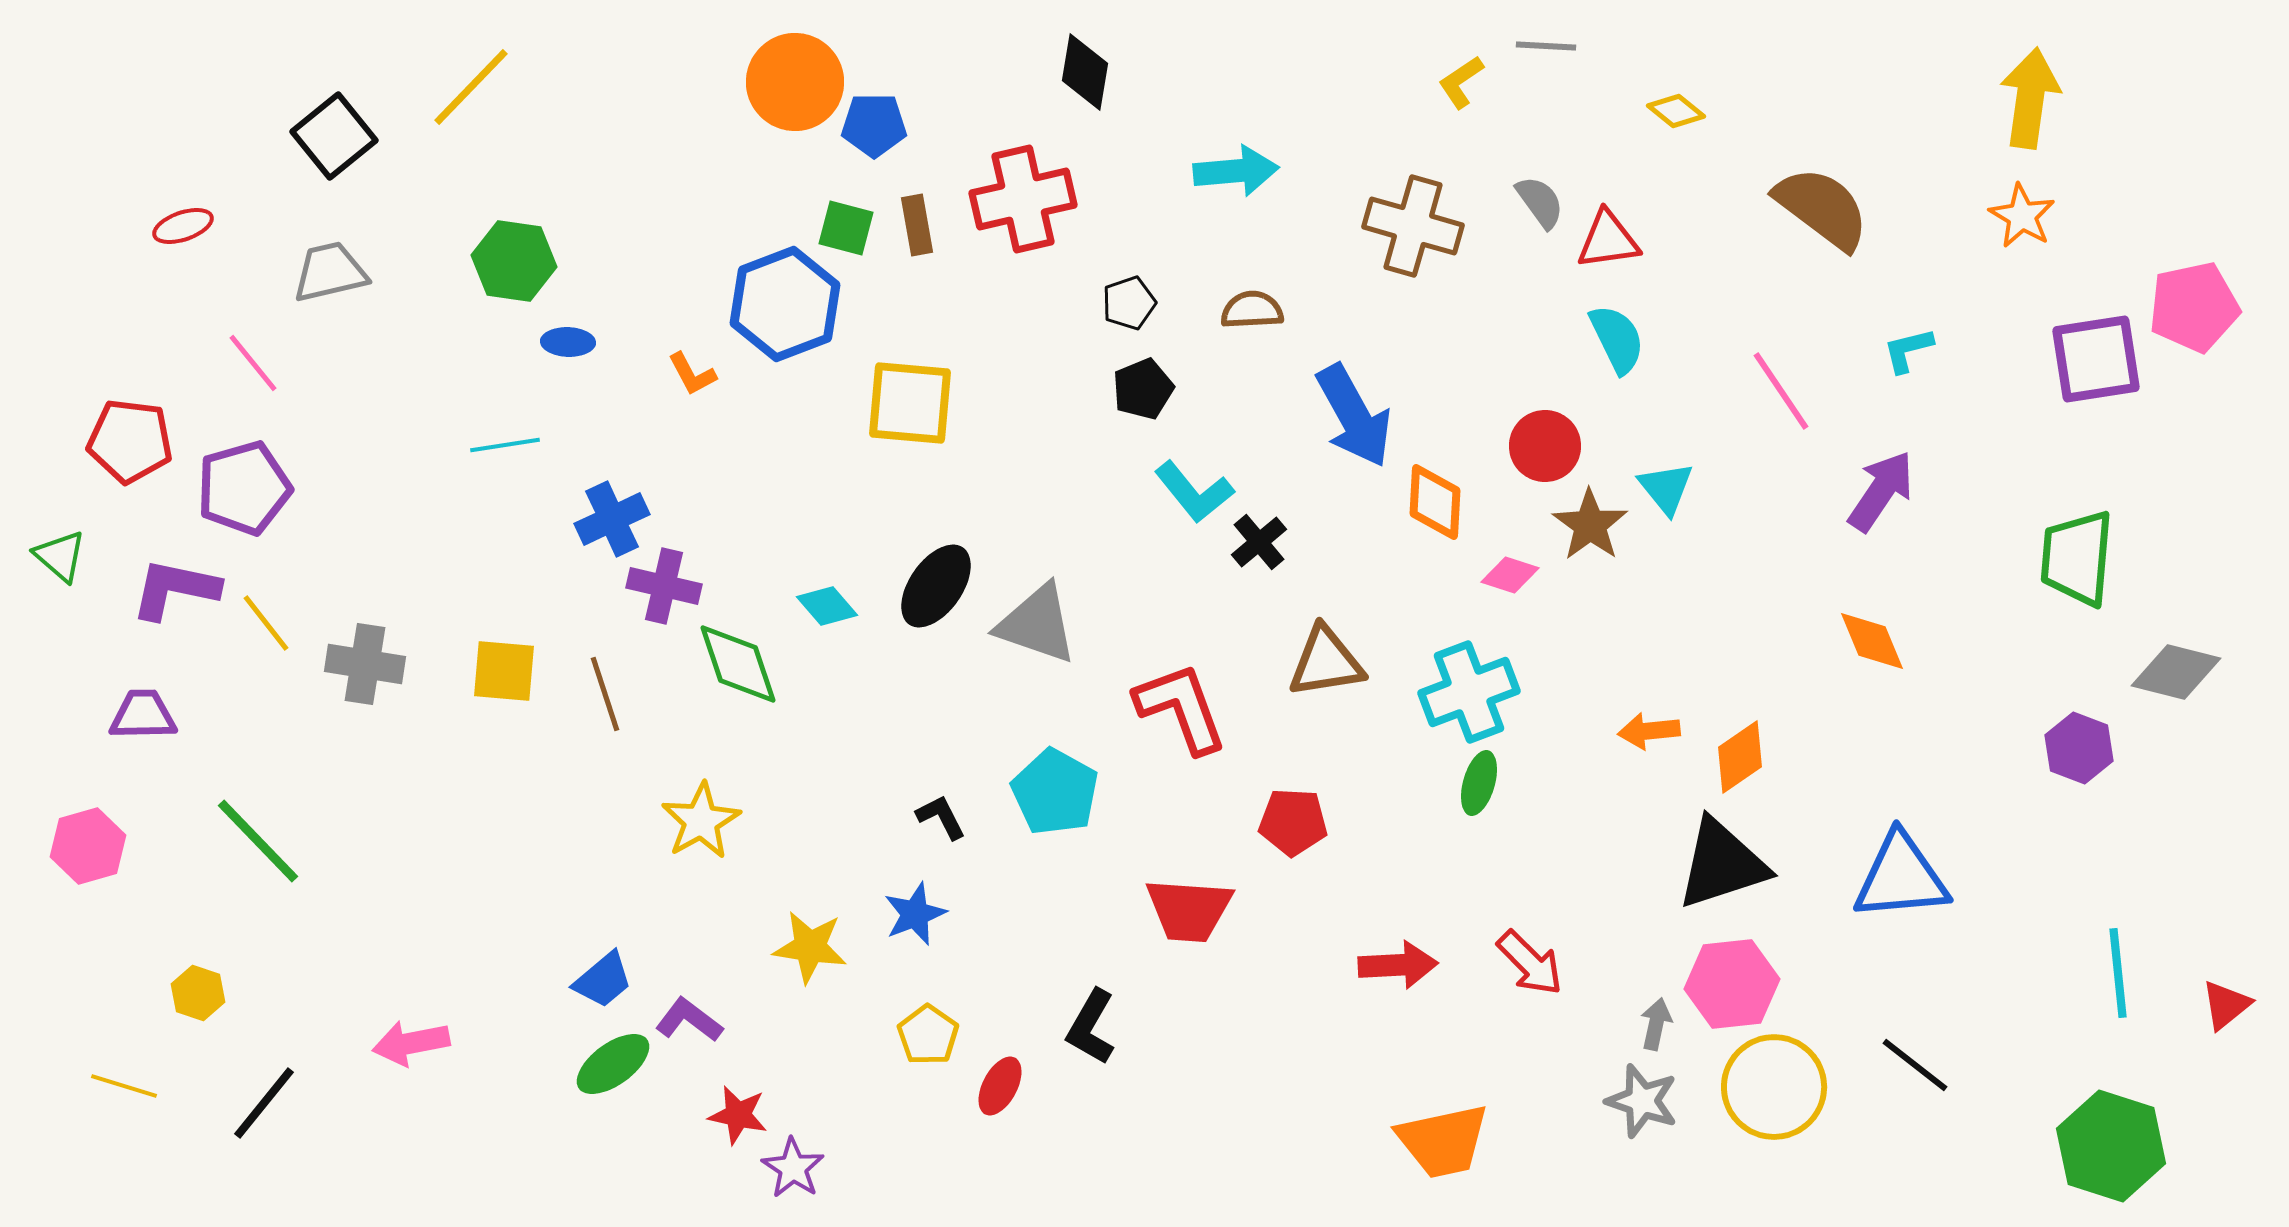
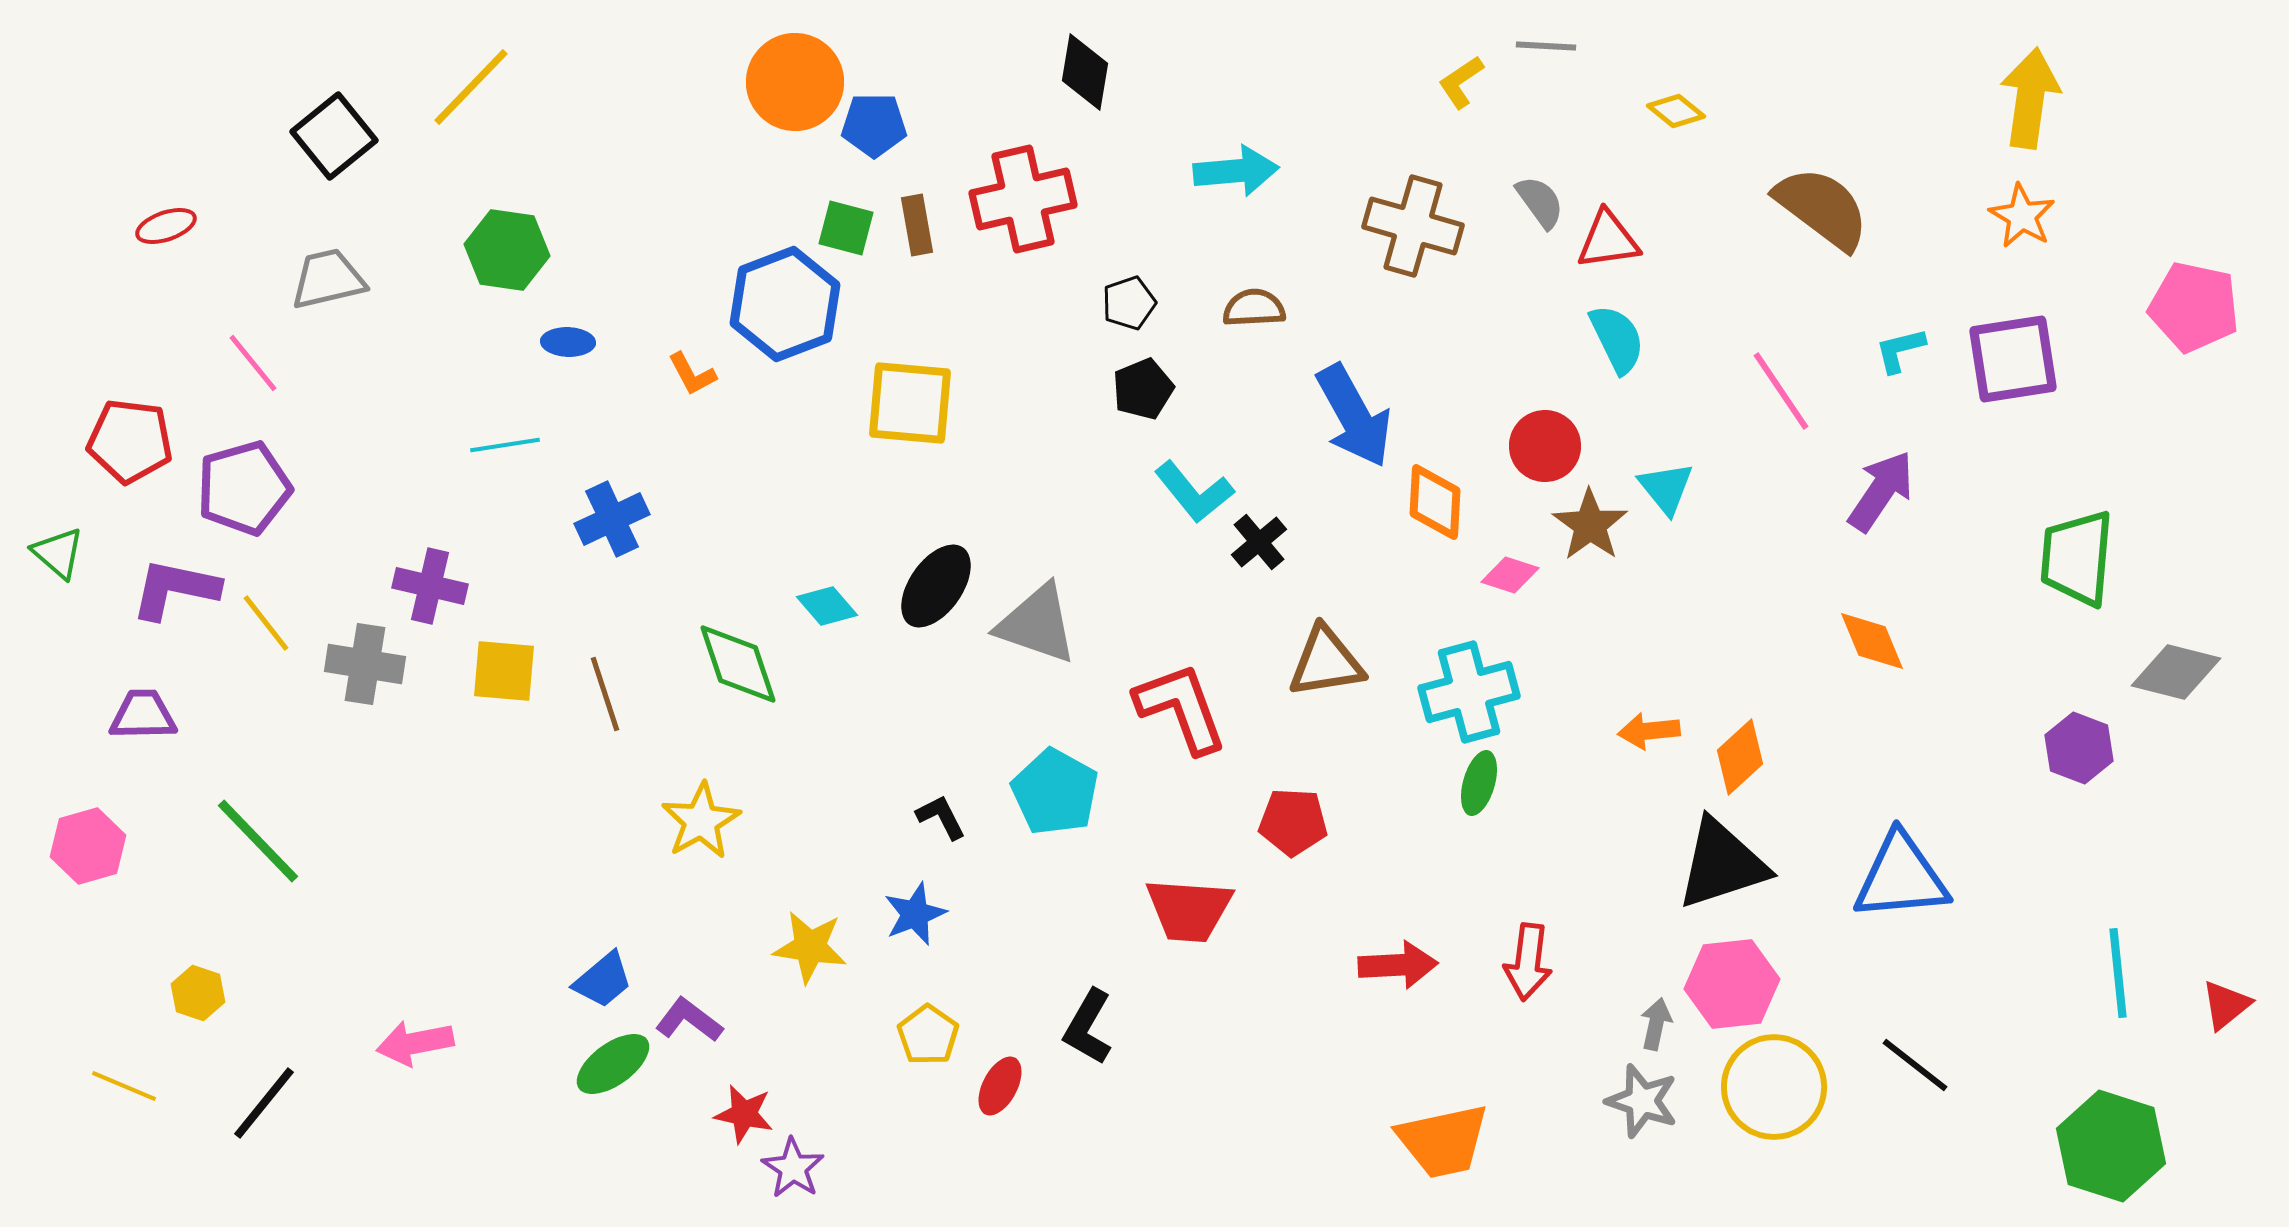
red ellipse at (183, 226): moved 17 px left
green hexagon at (514, 261): moved 7 px left, 11 px up
gray trapezoid at (330, 272): moved 2 px left, 7 px down
pink pentagon at (2194, 307): rotated 24 degrees clockwise
brown semicircle at (1252, 310): moved 2 px right, 2 px up
cyan L-shape at (1908, 350): moved 8 px left
purple square at (2096, 359): moved 83 px left
green triangle at (60, 556): moved 2 px left, 3 px up
purple cross at (664, 586): moved 234 px left
cyan cross at (1469, 692): rotated 6 degrees clockwise
orange diamond at (1740, 757): rotated 8 degrees counterclockwise
red arrow at (1530, 963): moved 2 px left, 1 px up; rotated 52 degrees clockwise
black L-shape at (1091, 1027): moved 3 px left
pink arrow at (411, 1043): moved 4 px right
yellow line at (124, 1086): rotated 6 degrees clockwise
red star at (738, 1115): moved 6 px right, 1 px up
